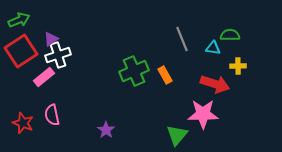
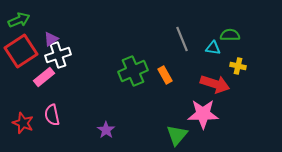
yellow cross: rotated 14 degrees clockwise
green cross: moved 1 px left
